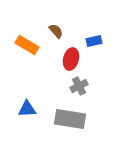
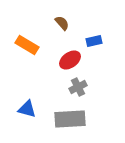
brown semicircle: moved 6 px right, 8 px up
red ellipse: moved 1 px left, 1 px down; rotated 40 degrees clockwise
gray cross: moved 1 px left, 1 px down
blue triangle: rotated 18 degrees clockwise
gray rectangle: rotated 12 degrees counterclockwise
